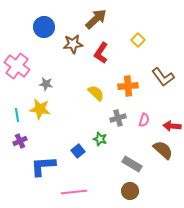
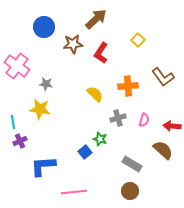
yellow semicircle: moved 1 px left, 1 px down
cyan line: moved 4 px left, 7 px down
blue square: moved 7 px right, 1 px down
